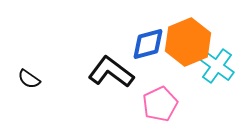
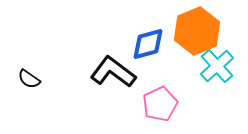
orange hexagon: moved 9 px right, 11 px up
cyan cross: rotated 12 degrees clockwise
black L-shape: moved 2 px right
